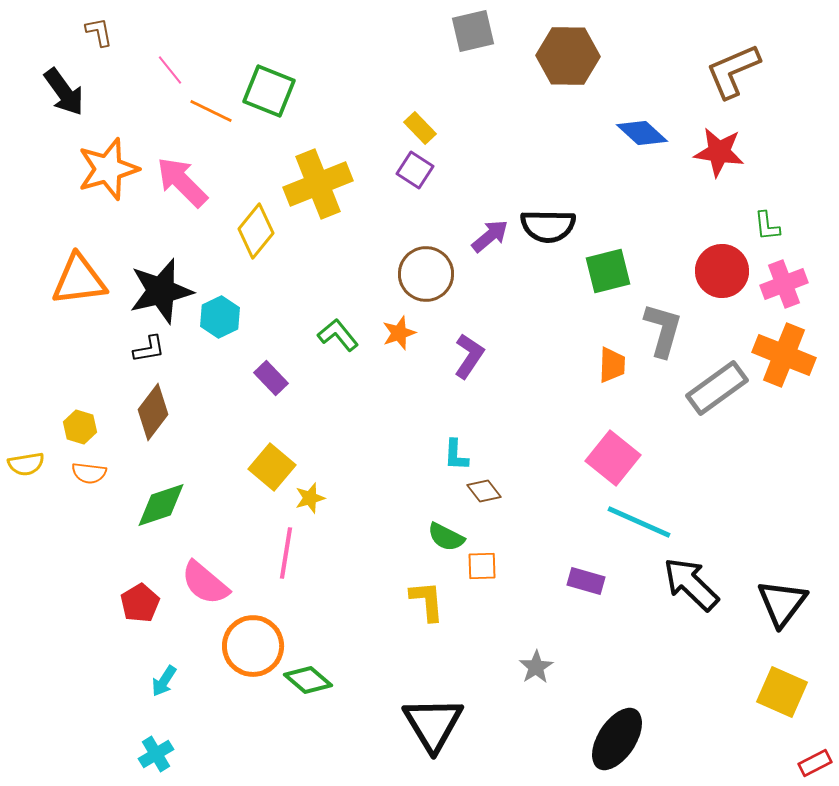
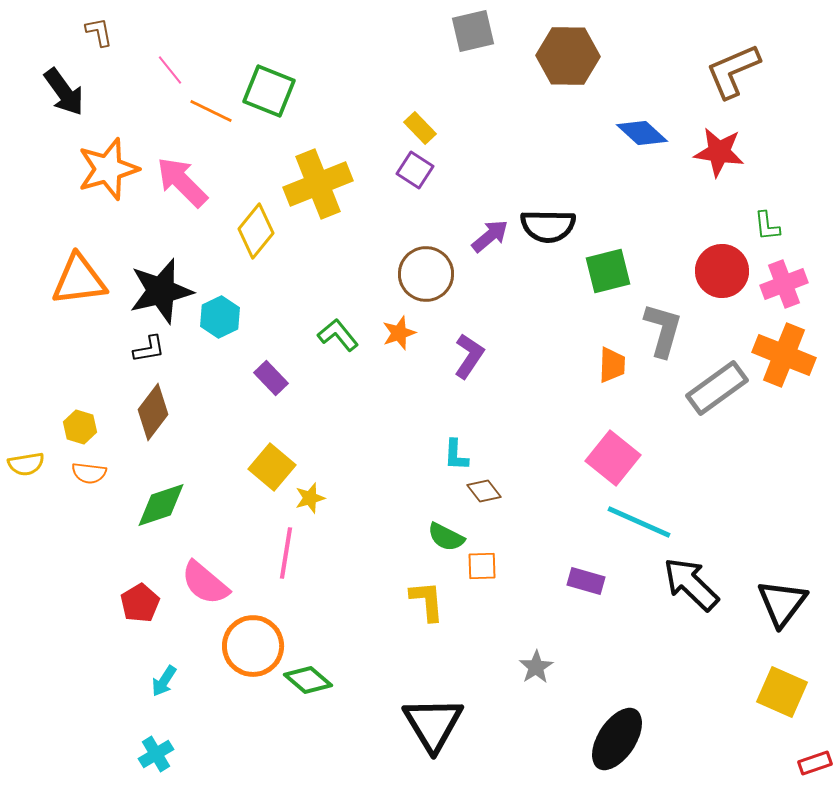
red rectangle at (815, 763): rotated 8 degrees clockwise
